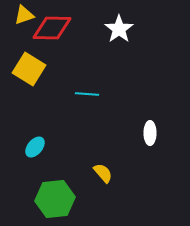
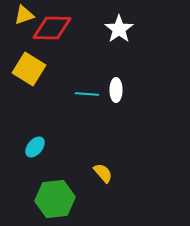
white ellipse: moved 34 px left, 43 px up
